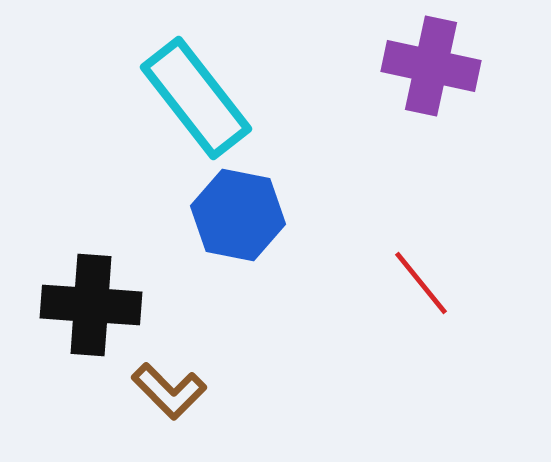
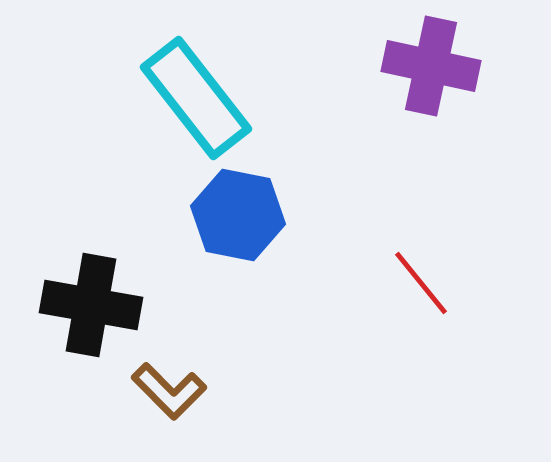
black cross: rotated 6 degrees clockwise
